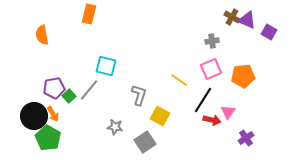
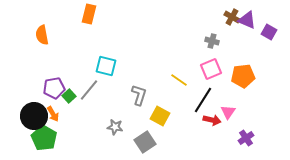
gray cross: rotated 24 degrees clockwise
green pentagon: moved 4 px left
